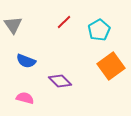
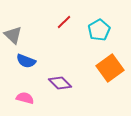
gray triangle: moved 10 px down; rotated 12 degrees counterclockwise
orange square: moved 1 px left, 2 px down
purple diamond: moved 2 px down
